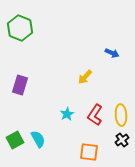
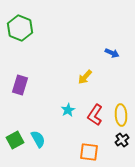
cyan star: moved 1 px right, 4 px up
